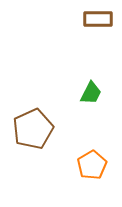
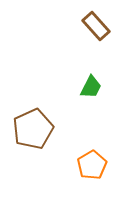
brown rectangle: moved 2 px left, 7 px down; rotated 48 degrees clockwise
green trapezoid: moved 6 px up
